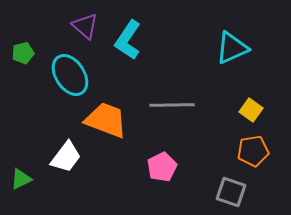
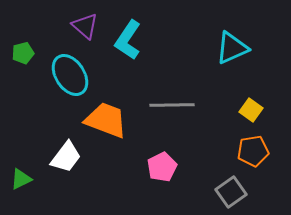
gray square: rotated 36 degrees clockwise
